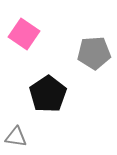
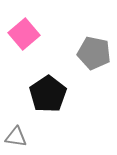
pink square: rotated 16 degrees clockwise
gray pentagon: rotated 16 degrees clockwise
